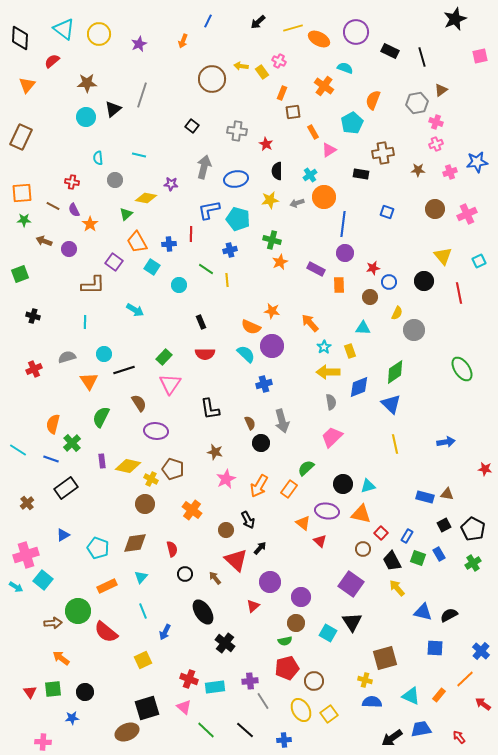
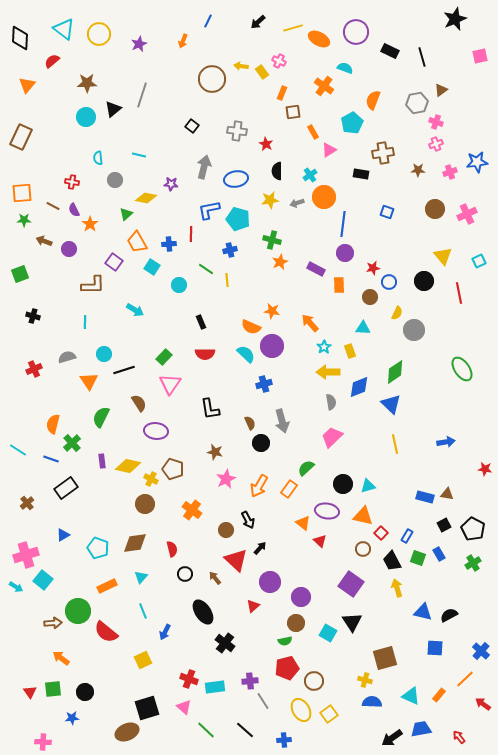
orange triangle at (361, 514): moved 2 px right, 2 px down
yellow arrow at (397, 588): rotated 24 degrees clockwise
